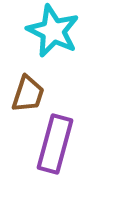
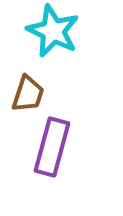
purple rectangle: moved 3 px left, 3 px down
